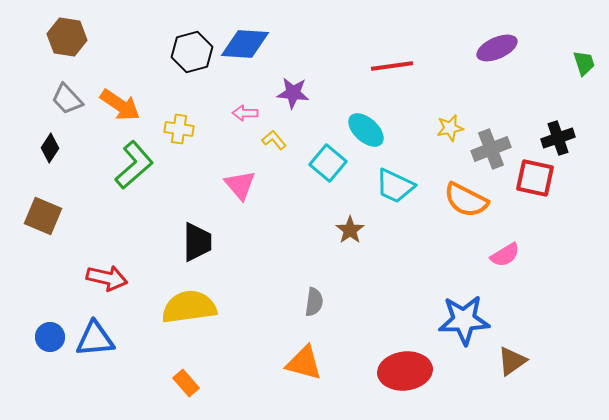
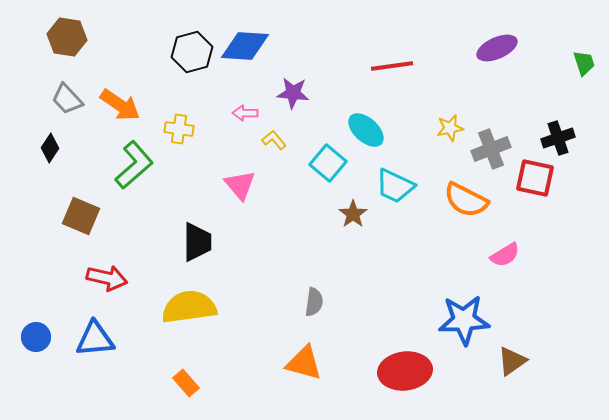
blue diamond: moved 2 px down
brown square: moved 38 px right
brown star: moved 3 px right, 16 px up
blue circle: moved 14 px left
